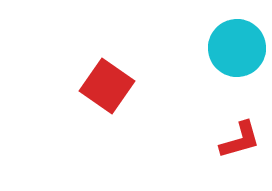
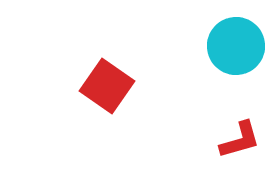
cyan circle: moved 1 px left, 2 px up
